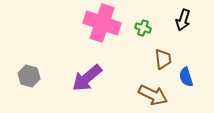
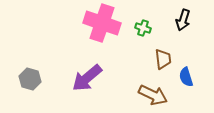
gray hexagon: moved 1 px right, 3 px down
